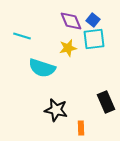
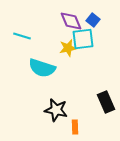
cyan square: moved 11 px left
orange rectangle: moved 6 px left, 1 px up
